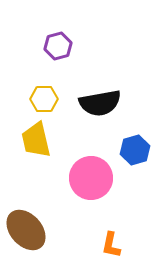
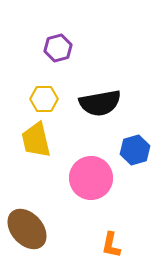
purple hexagon: moved 2 px down
brown ellipse: moved 1 px right, 1 px up
